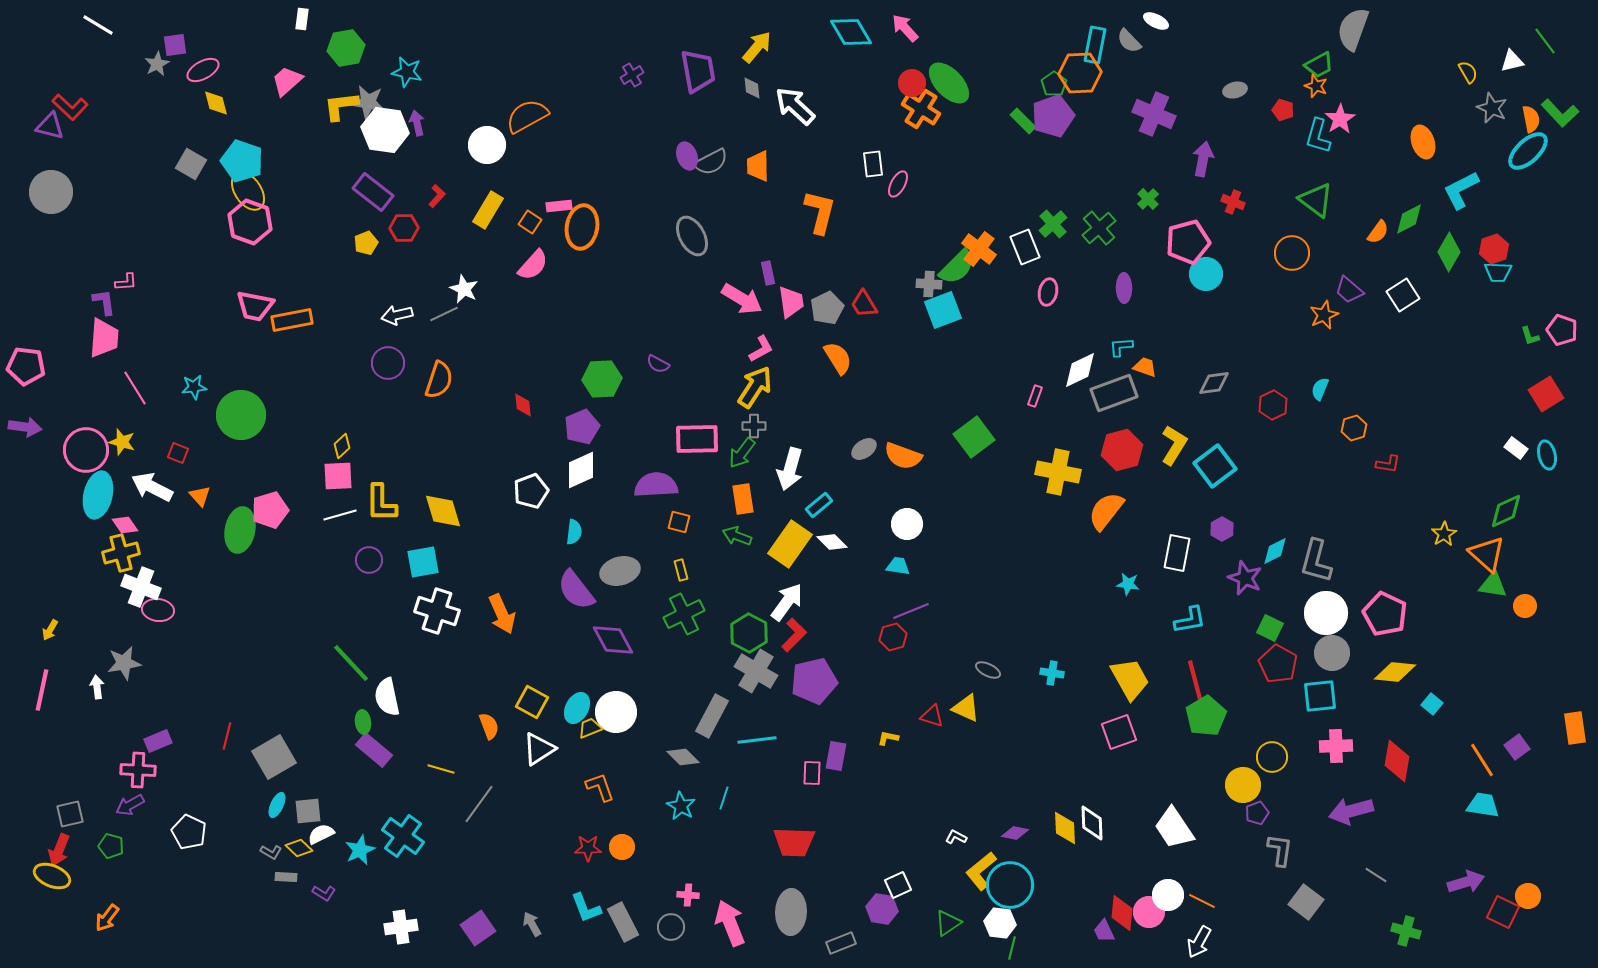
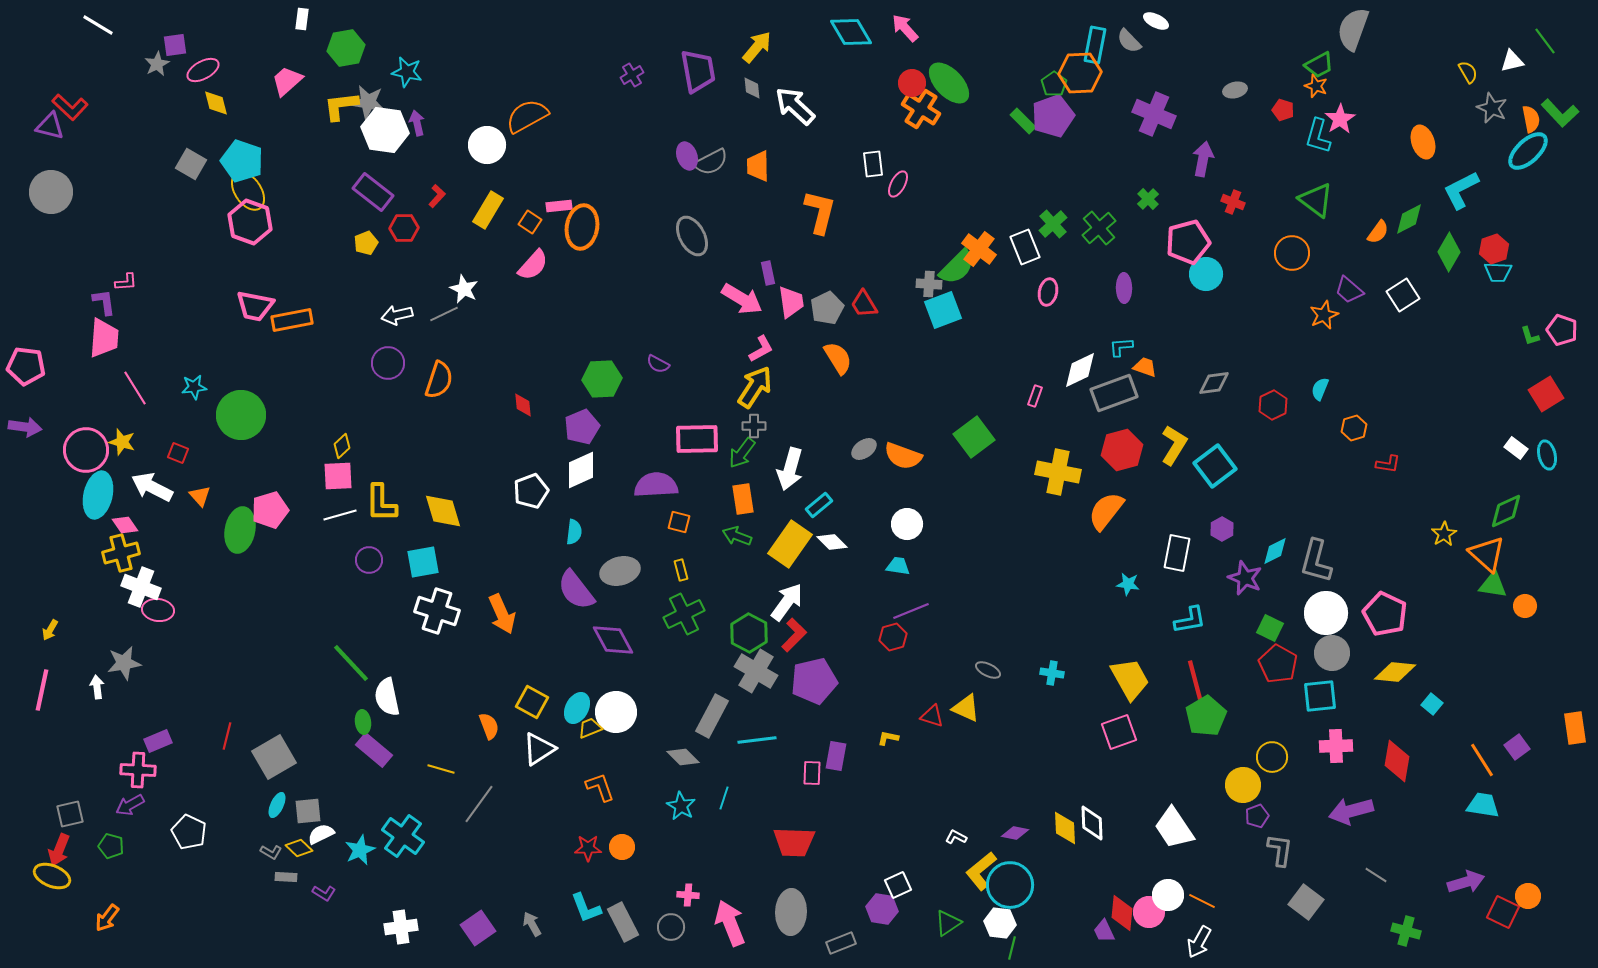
purple pentagon at (1257, 813): moved 3 px down
